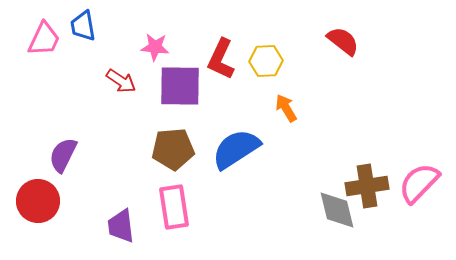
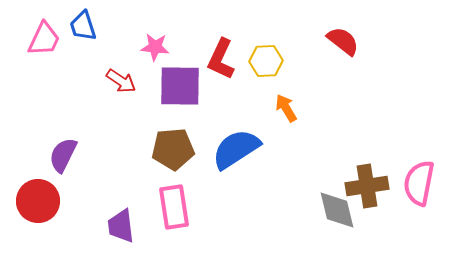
blue trapezoid: rotated 8 degrees counterclockwise
pink semicircle: rotated 33 degrees counterclockwise
